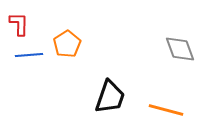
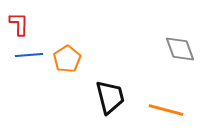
orange pentagon: moved 15 px down
black trapezoid: rotated 33 degrees counterclockwise
